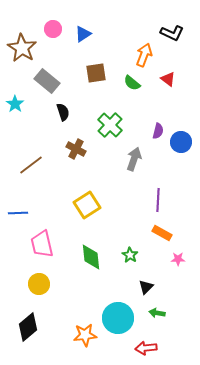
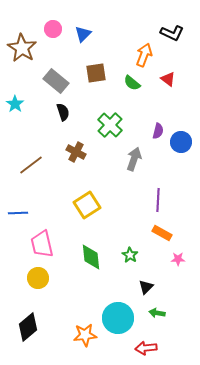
blue triangle: rotated 12 degrees counterclockwise
gray rectangle: moved 9 px right
brown cross: moved 3 px down
yellow circle: moved 1 px left, 6 px up
